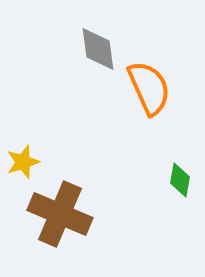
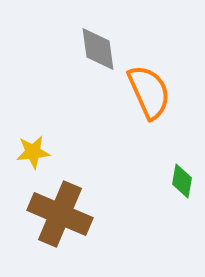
orange semicircle: moved 4 px down
yellow star: moved 10 px right, 10 px up; rotated 12 degrees clockwise
green diamond: moved 2 px right, 1 px down
